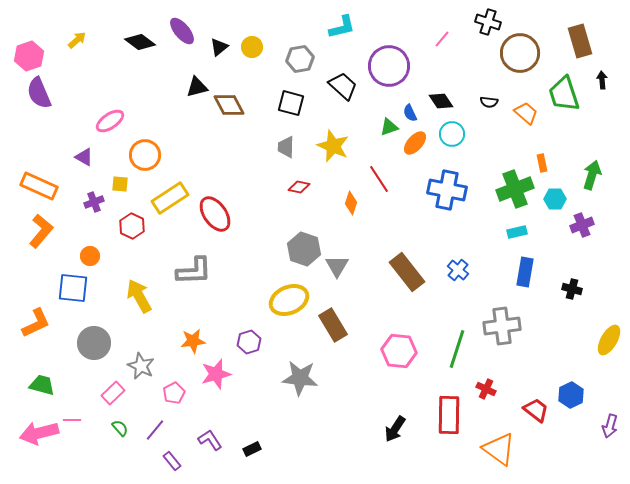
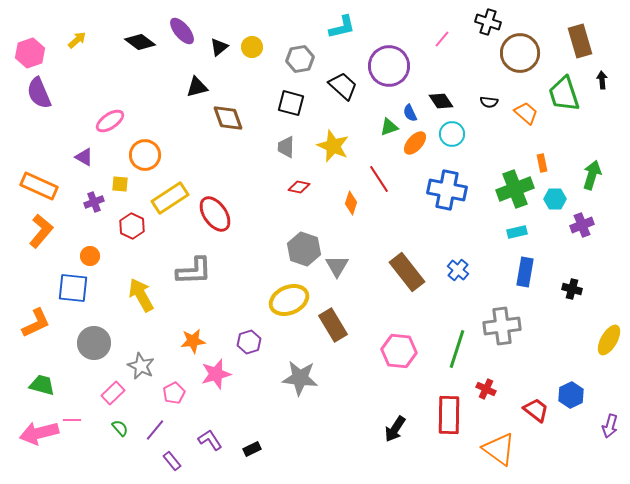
pink hexagon at (29, 56): moved 1 px right, 3 px up
brown diamond at (229, 105): moved 1 px left, 13 px down; rotated 8 degrees clockwise
yellow arrow at (139, 296): moved 2 px right, 1 px up
